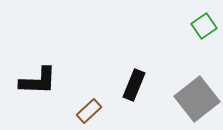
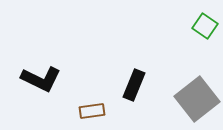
green square: moved 1 px right; rotated 20 degrees counterclockwise
black L-shape: moved 3 px right, 2 px up; rotated 24 degrees clockwise
brown rectangle: moved 3 px right; rotated 35 degrees clockwise
